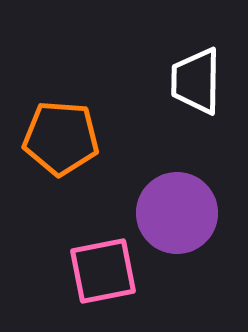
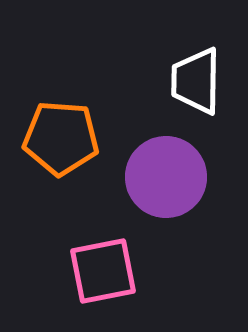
purple circle: moved 11 px left, 36 px up
